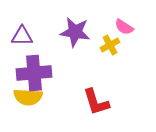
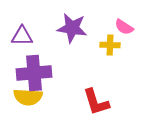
purple star: moved 3 px left, 4 px up
yellow cross: rotated 30 degrees clockwise
